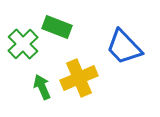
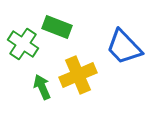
green cross: rotated 12 degrees counterclockwise
yellow cross: moved 1 px left, 3 px up
